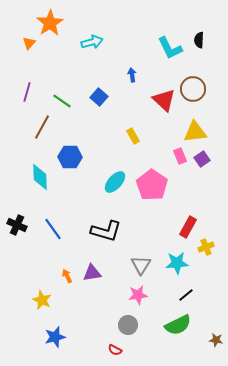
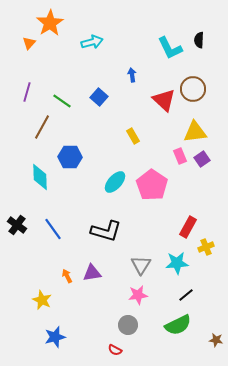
black cross: rotated 12 degrees clockwise
